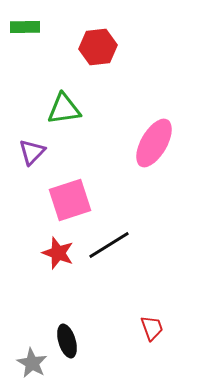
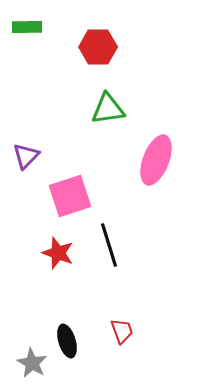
green rectangle: moved 2 px right
red hexagon: rotated 6 degrees clockwise
green triangle: moved 44 px right
pink ellipse: moved 2 px right, 17 px down; rotated 9 degrees counterclockwise
purple triangle: moved 6 px left, 4 px down
pink square: moved 4 px up
black line: rotated 75 degrees counterclockwise
red trapezoid: moved 30 px left, 3 px down
